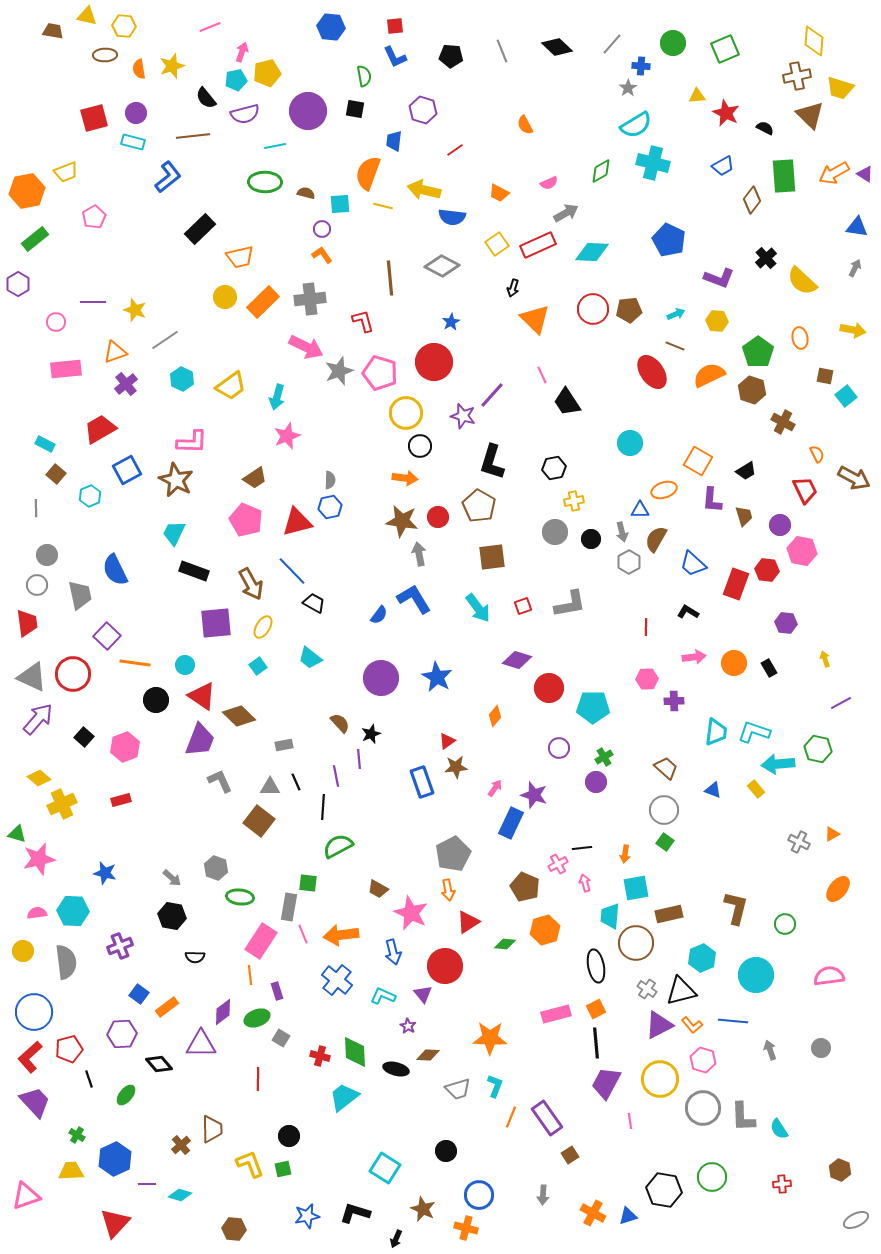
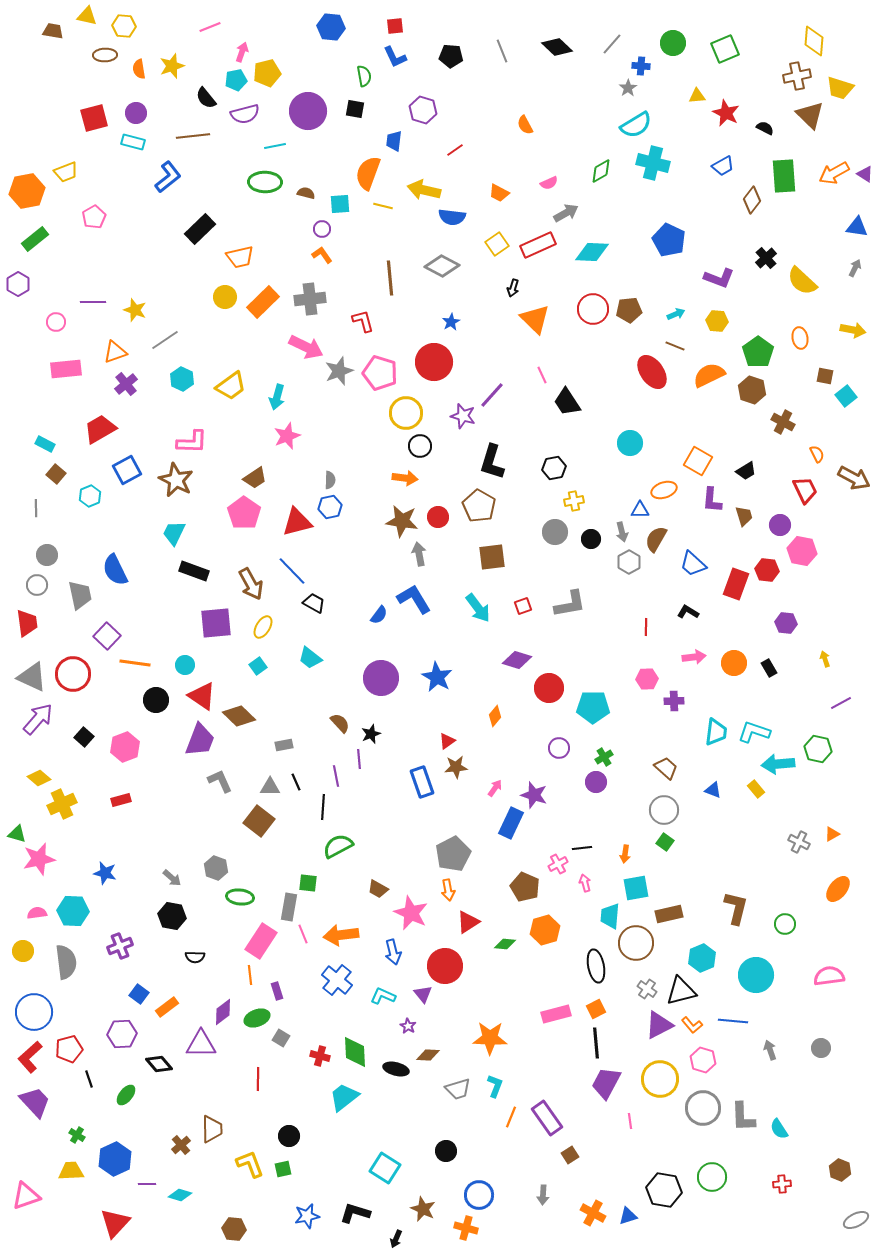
pink pentagon at (246, 520): moved 2 px left, 7 px up; rotated 12 degrees clockwise
